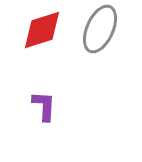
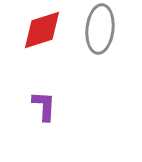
gray ellipse: rotated 18 degrees counterclockwise
